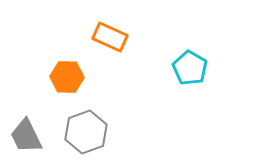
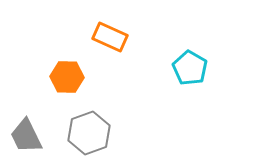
gray hexagon: moved 3 px right, 1 px down
